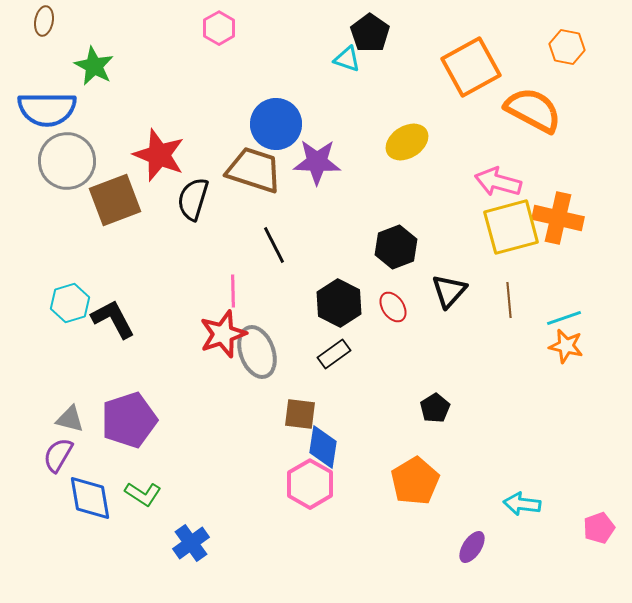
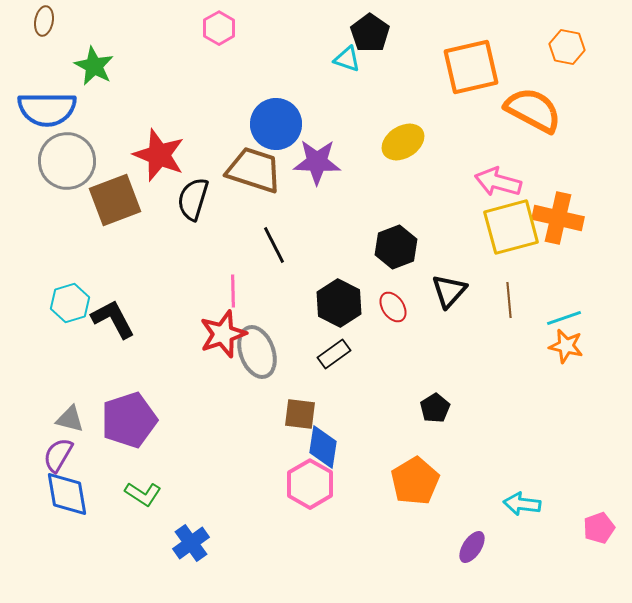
orange square at (471, 67): rotated 16 degrees clockwise
yellow ellipse at (407, 142): moved 4 px left
blue diamond at (90, 498): moved 23 px left, 4 px up
